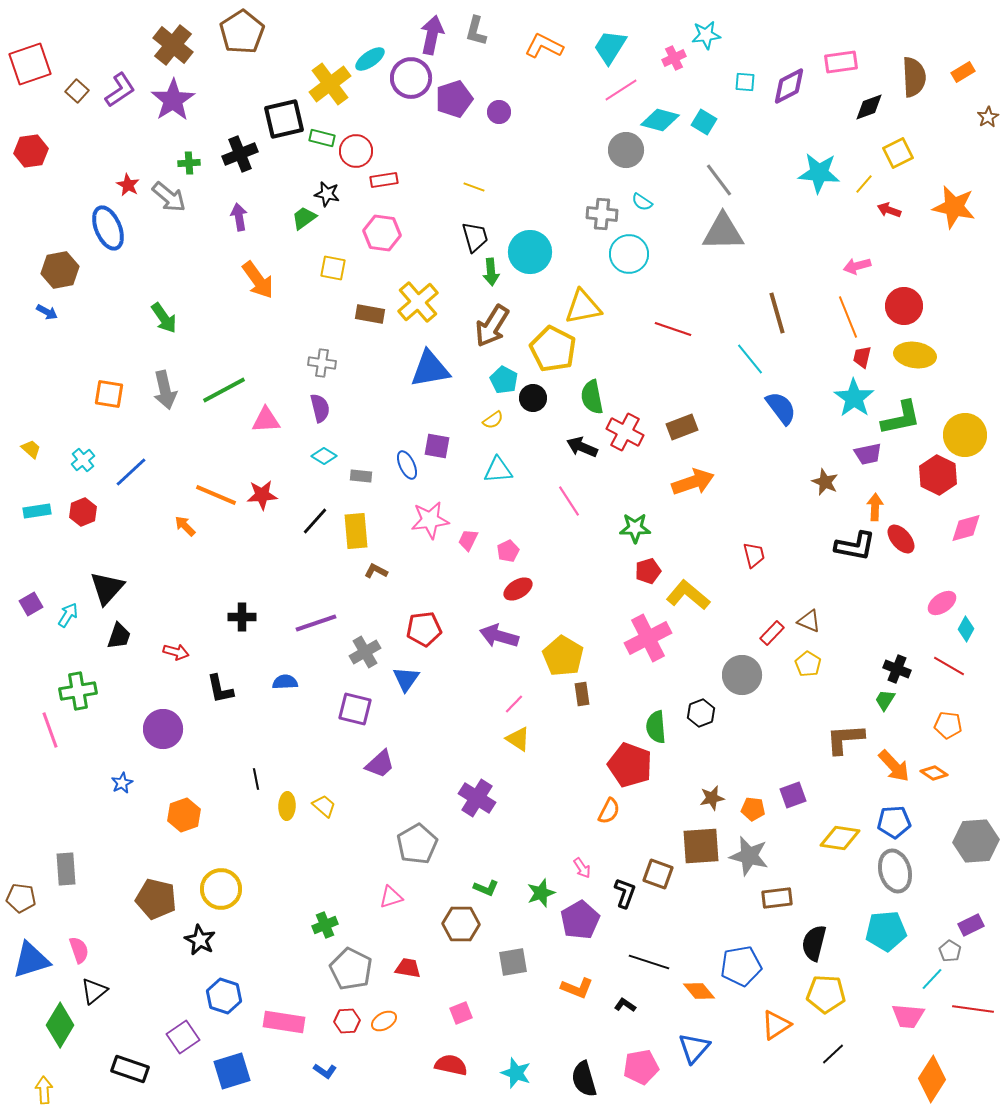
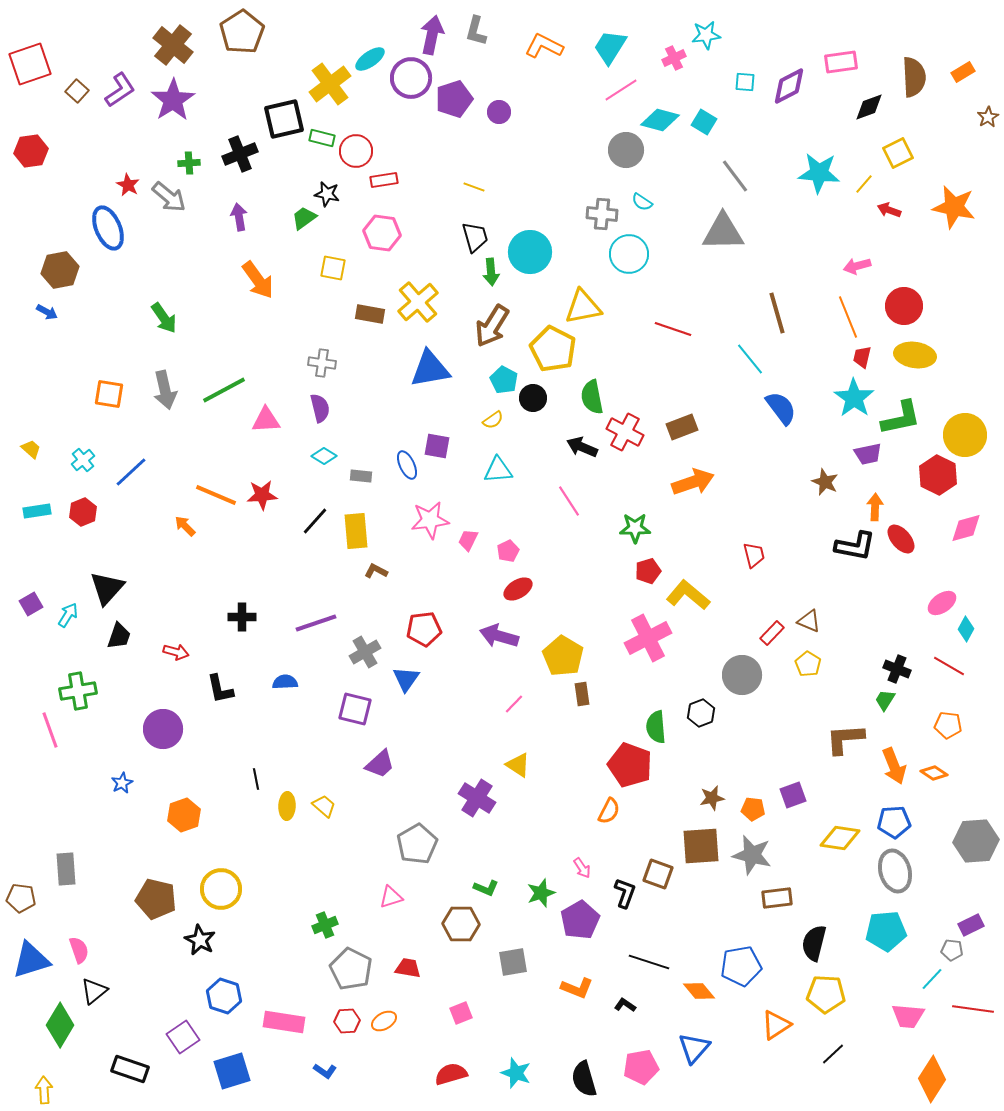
gray line at (719, 180): moved 16 px right, 4 px up
yellow triangle at (518, 739): moved 26 px down
orange arrow at (894, 766): rotated 21 degrees clockwise
gray star at (749, 856): moved 3 px right, 1 px up
gray pentagon at (950, 951): moved 2 px right, 1 px up; rotated 25 degrees counterclockwise
red semicircle at (451, 1065): moved 9 px down; rotated 28 degrees counterclockwise
